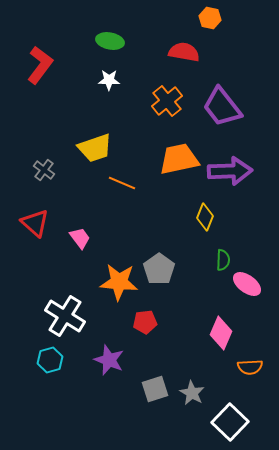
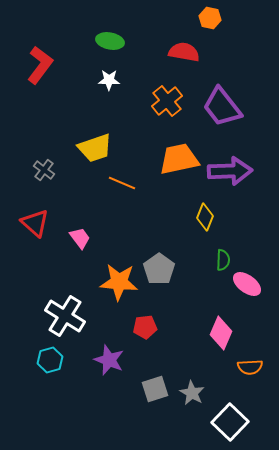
red pentagon: moved 5 px down
